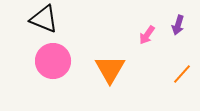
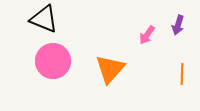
orange triangle: rotated 12 degrees clockwise
orange line: rotated 40 degrees counterclockwise
